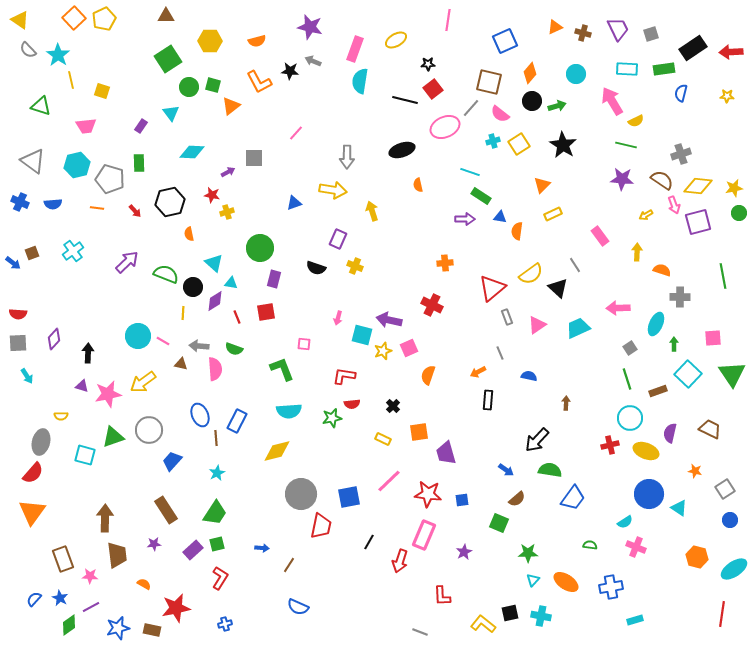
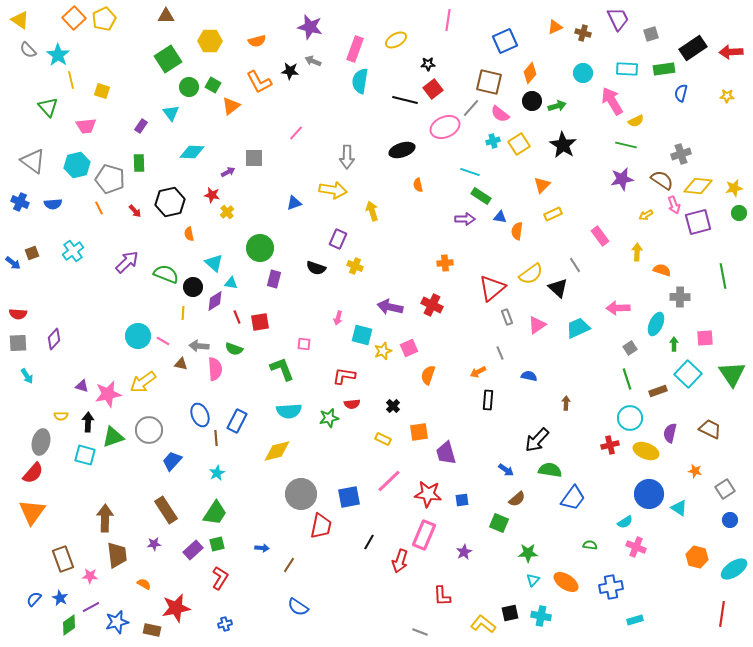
purple trapezoid at (618, 29): moved 10 px up
cyan circle at (576, 74): moved 7 px right, 1 px up
green square at (213, 85): rotated 14 degrees clockwise
green triangle at (41, 106): moved 7 px right, 1 px down; rotated 30 degrees clockwise
purple star at (622, 179): rotated 15 degrees counterclockwise
orange line at (97, 208): moved 2 px right; rotated 56 degrees clockwise
yellow cross at (227, 212): rotated 24 degrees counterclockwise
red square at (266, 312): moved 6 px left, 10 px down
purple arrow at (389, 320): moved 1 px right, 13 px up
pink square at (713, 338): moved 8 px left
black arrow at (88, 353): moved 69 px down
green star at (332, 418): moved 3 px left
blue semicircle at (298, 607): rotated 10 degrees clockwise
blue star at (118, 628): moved 1 px left, 6 px up
